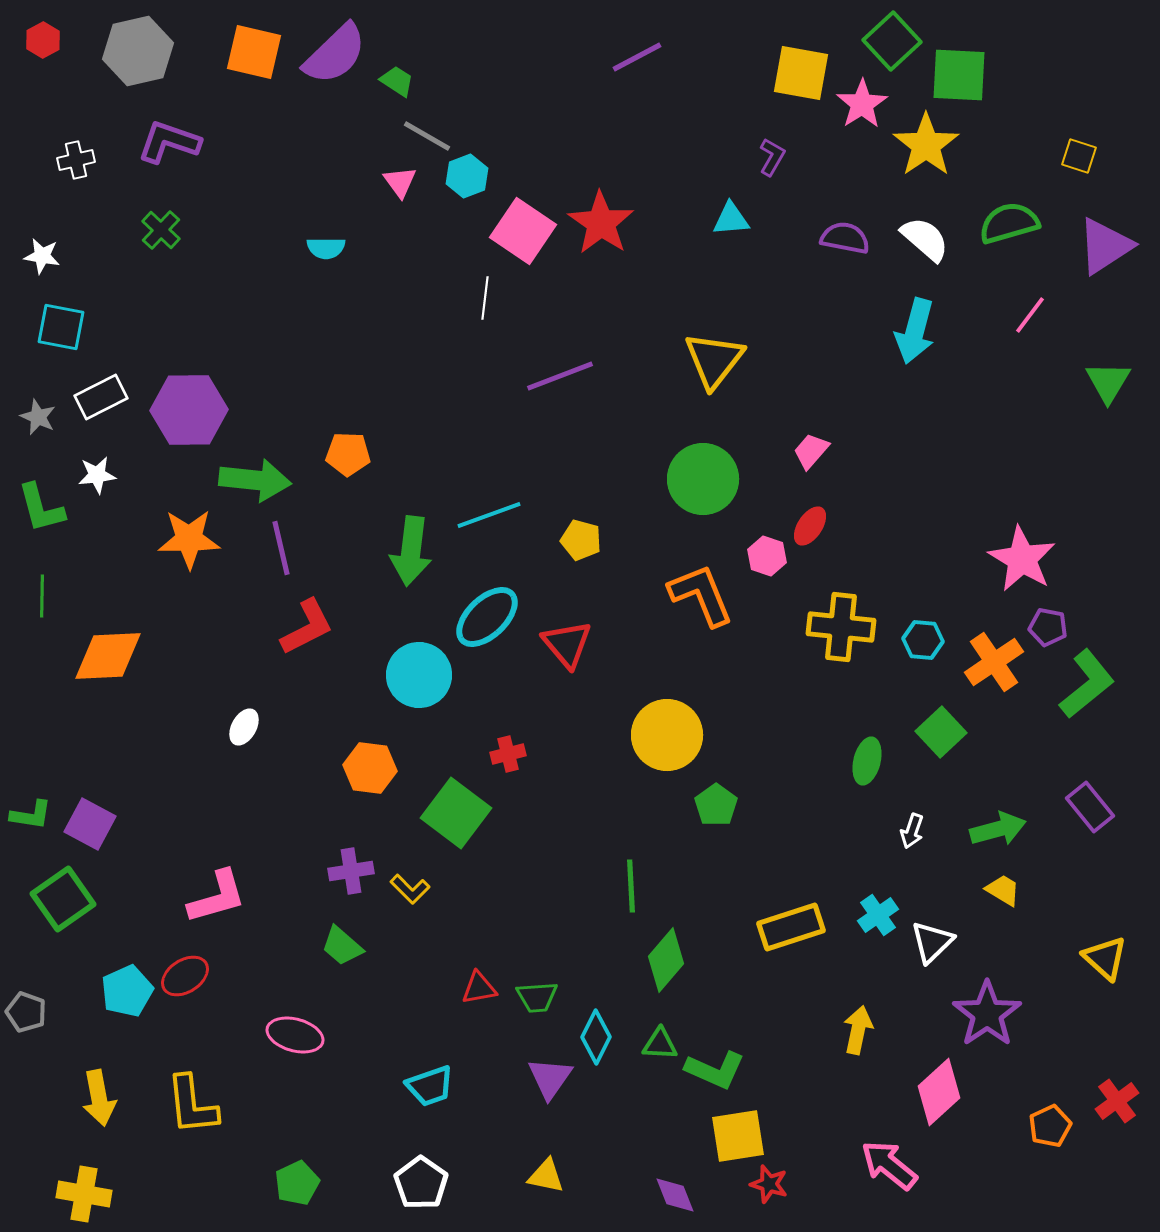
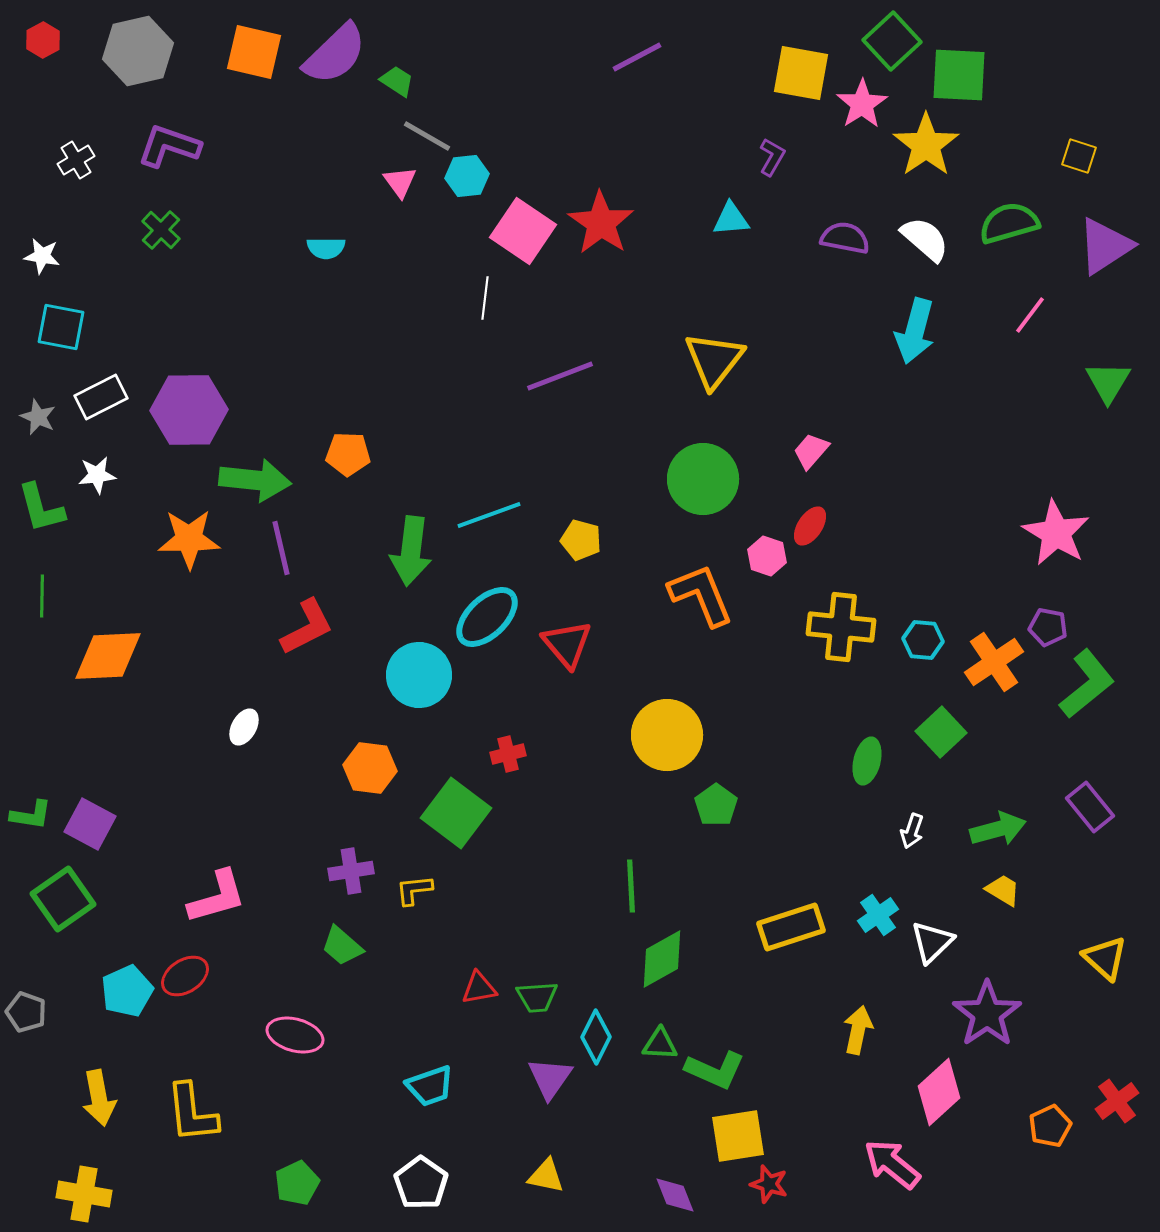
purple L-shape at (169, 142): moved 4 px down
white cross at (76, 160): rotated 18 degrees counterclockwise
cyan hexagon at (467, 176): rotated 15 degrees clockwise
pink star at (1022, 559): moved 34 px right, 26 px up
yellow L-shape at (410, 889): moved 4 px right, 1 px down; rotated 129 degrees clockwise
green diamond at (666, 960): moved 4 px left, 1 px up; rotated 20 degrees clockwise
yellow L-shape at (192, 1105): moved 8 px down
pink arrow at (889, 1165): moved 3 px right, 1 px up
